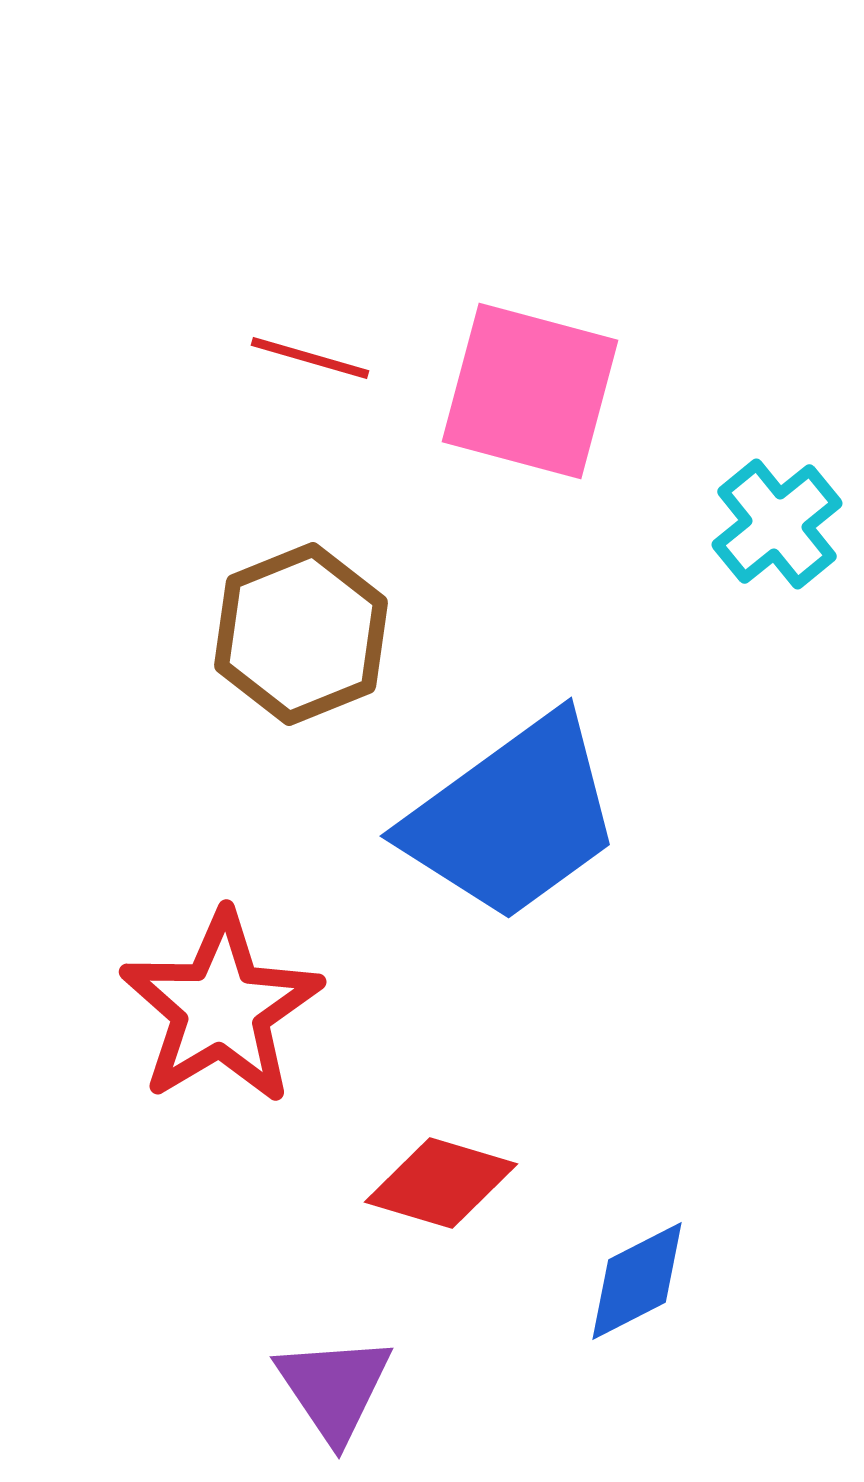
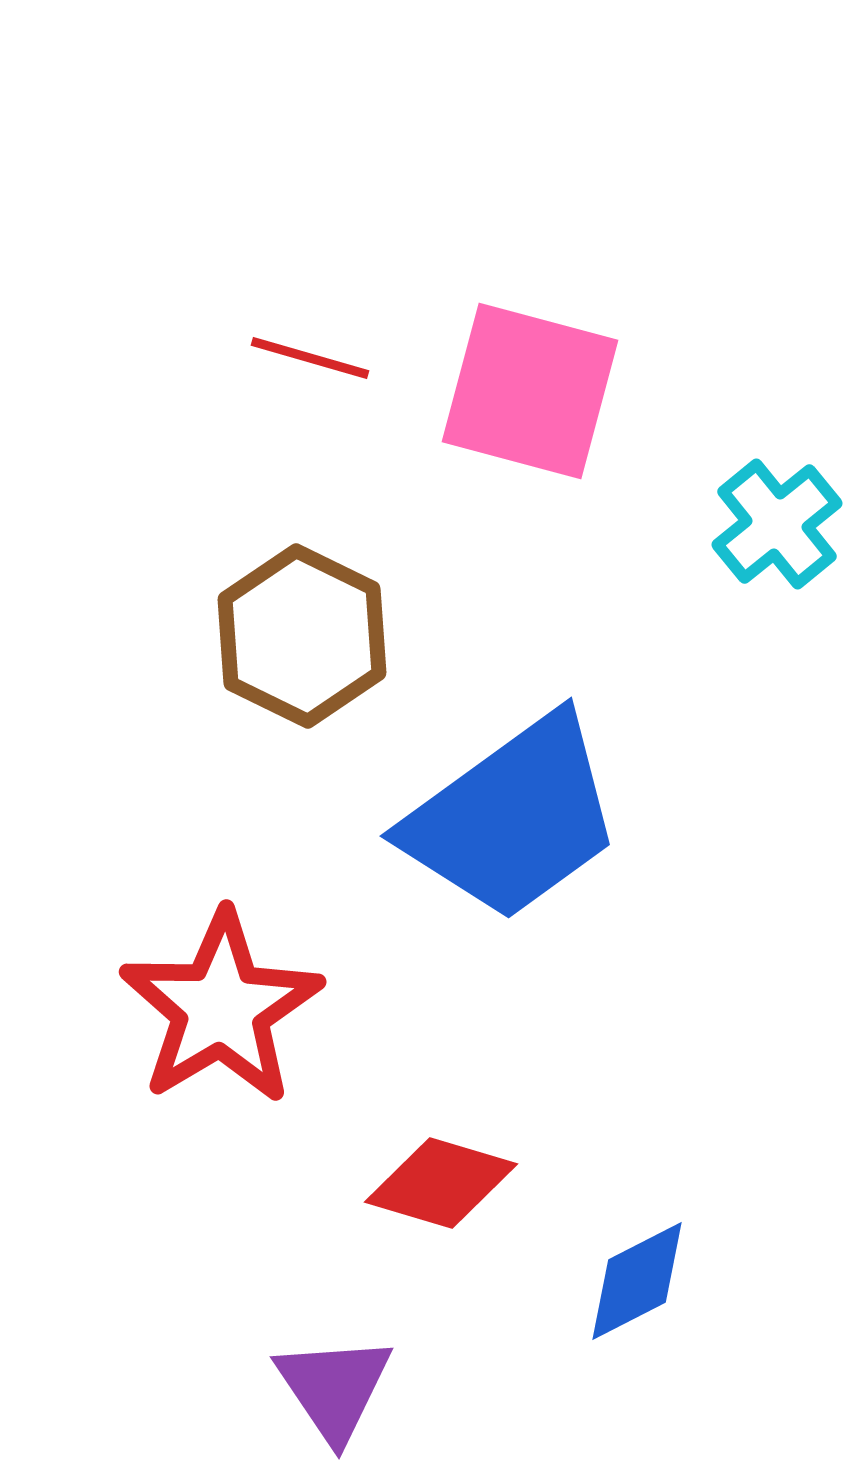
brown hexagon: moved 1 px right, 2 px down; rotated 12 degrees counterclockwise
